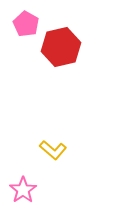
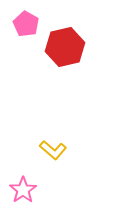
red hexagon: moved 4 px right
